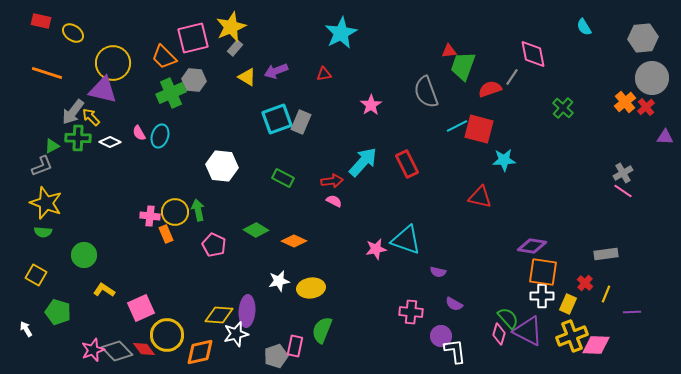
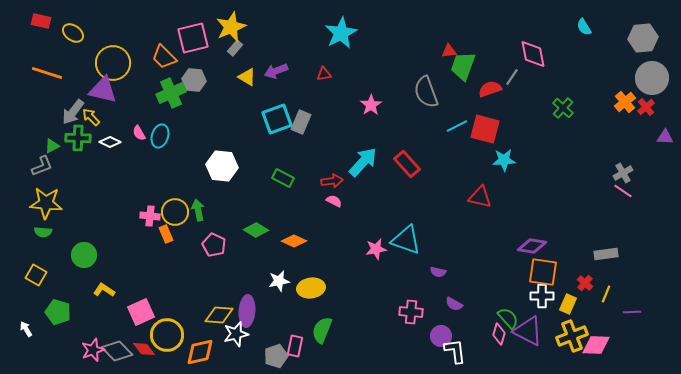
red square at (479, 129): moved 6 px right
red rectangle at (407, 164): rotated 16 degrees counterclockwise
yellow star at (46, 203): rotated 16 degrees counterclockwise
pink square at (141, 308): moved 4 px down
